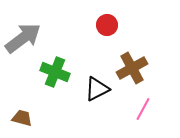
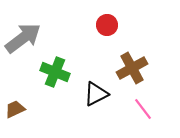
black triangle: moved 1 px left, 5 px down
pink line: rotated 65 degrees counterclockwise
brown trapezoid: moved 7 px left, 9 px up; rotated 40 degrees counterclockwise
